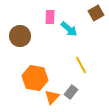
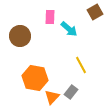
brown square: moved 1 px left, 1 px up
